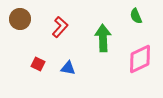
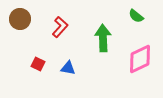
green semicircle: rotated 28 degrees counterclockwise
